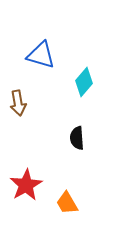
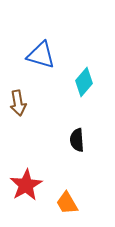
black semicircle: moved 2 px down
